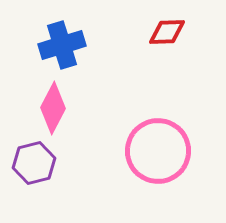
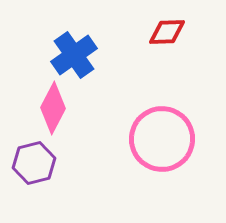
blue cross: moved 12 px right, 10 px down; rotated 18 degrees counterclockwise
pink circle: moved 4 px right, 12 px up
